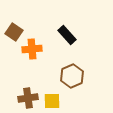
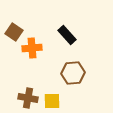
orange cross: moved 1 px up
brown hexagon: moved 1 px right, 3 px up; rotated 20 degrees clockwise
brown cross: rotated 18 degrees clockwise
